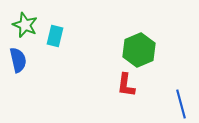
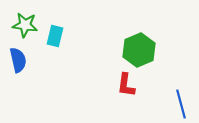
green star: rotated 15 degrees counterclockwise
